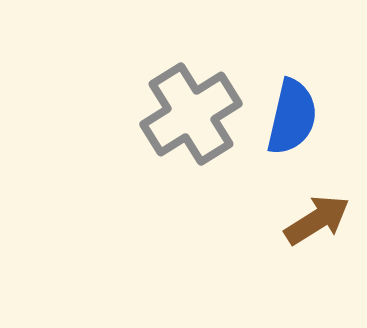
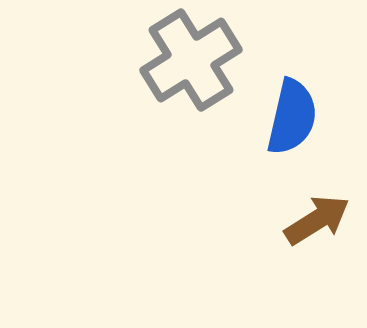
gray cross: moved 54 px up
